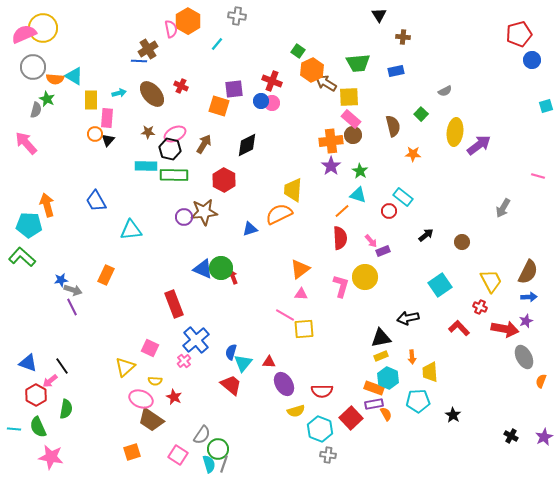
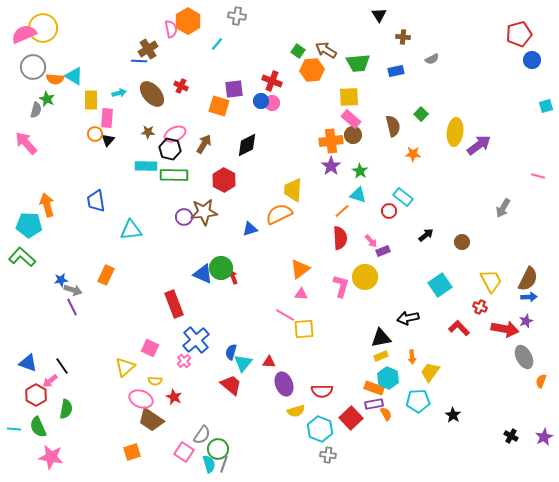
orange hexagon at (312, 70): rotated 20 degrees clockwise
brown arrow at (326, 83): moved 33 px up
gray semicircle at (445, 91): moved 13 px left, 32 px up
blue trapezoid at (96, 201): rotated 20 degrees clockwise
blue triangle at (203, 269): moved 5 px down
brown semicircle at (528, 272): moved 7 px down
yellow trapezoid at (430, 372): rotated 40 degrees clockwise
purple ellipse at (284, 384): rotated 10 degrees clockwise
pink square at (178, 455): moved 6 px right, 3 px up
